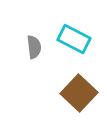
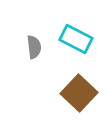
cyan rectangle: moved 2 px right
